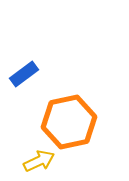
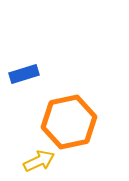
blue rectangle: rotated 20 degrees clockwise
